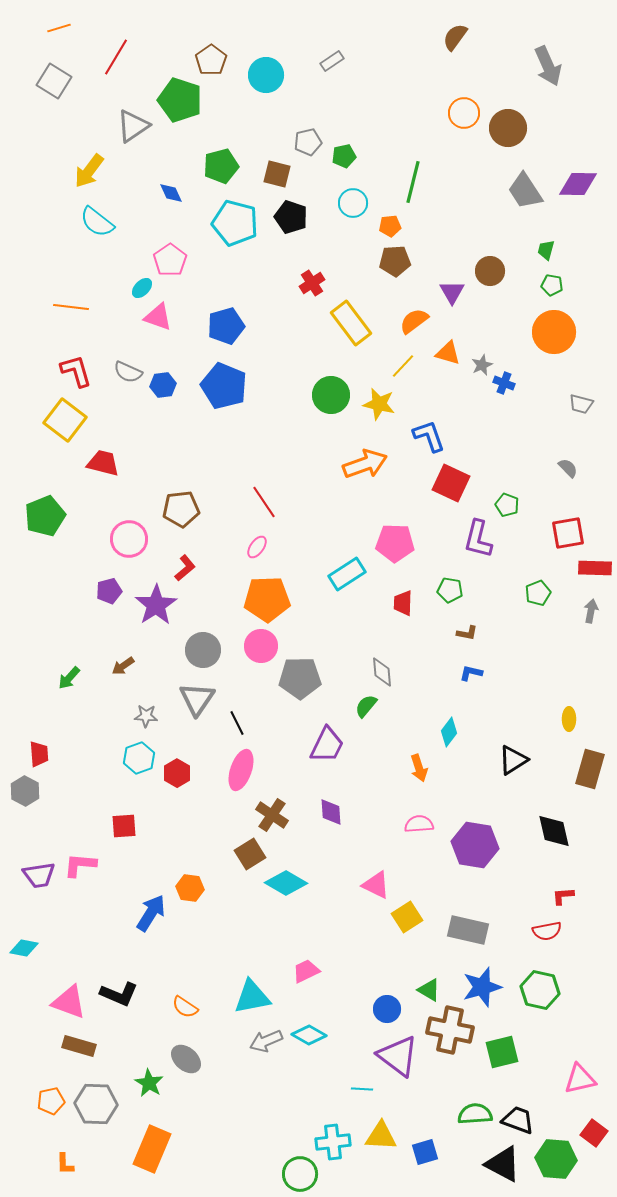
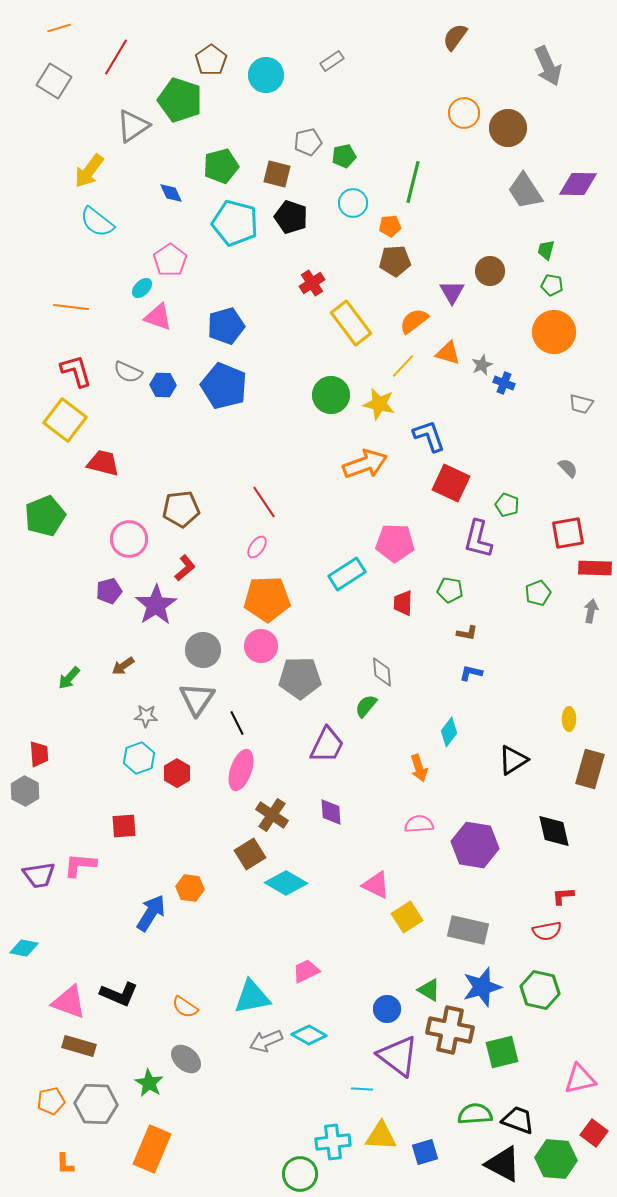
blue hexagon at (163, 385): rotated 10 degrees clockwise
